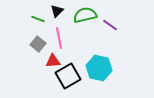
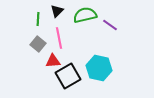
green line: rotated 72 degrees clockwise
